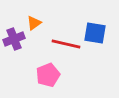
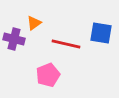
blue square: moved 6 px right
purple cross: rotated 35 degrees clockwise
